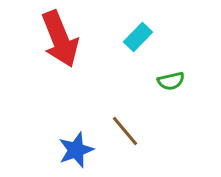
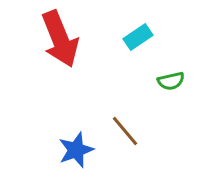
cyan rectangle: rotated 12 degrees clockwise
